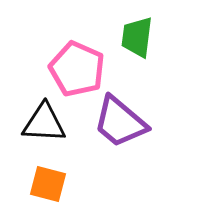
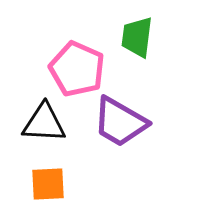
purple trapezoid: rotated 10 degrees counterclockwise
orange square: rotated 18 degrees counterclockwise
